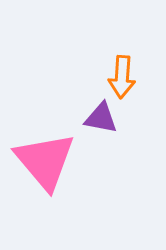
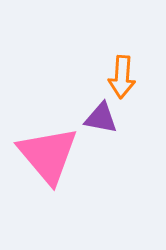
pink triangle: moved 3 px right, 6 px up
